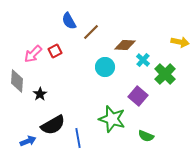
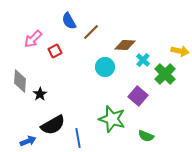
yellow arrow: moved 9 px down
pink arrow: moved 15 px up
gray diamond: moved 3 px right
